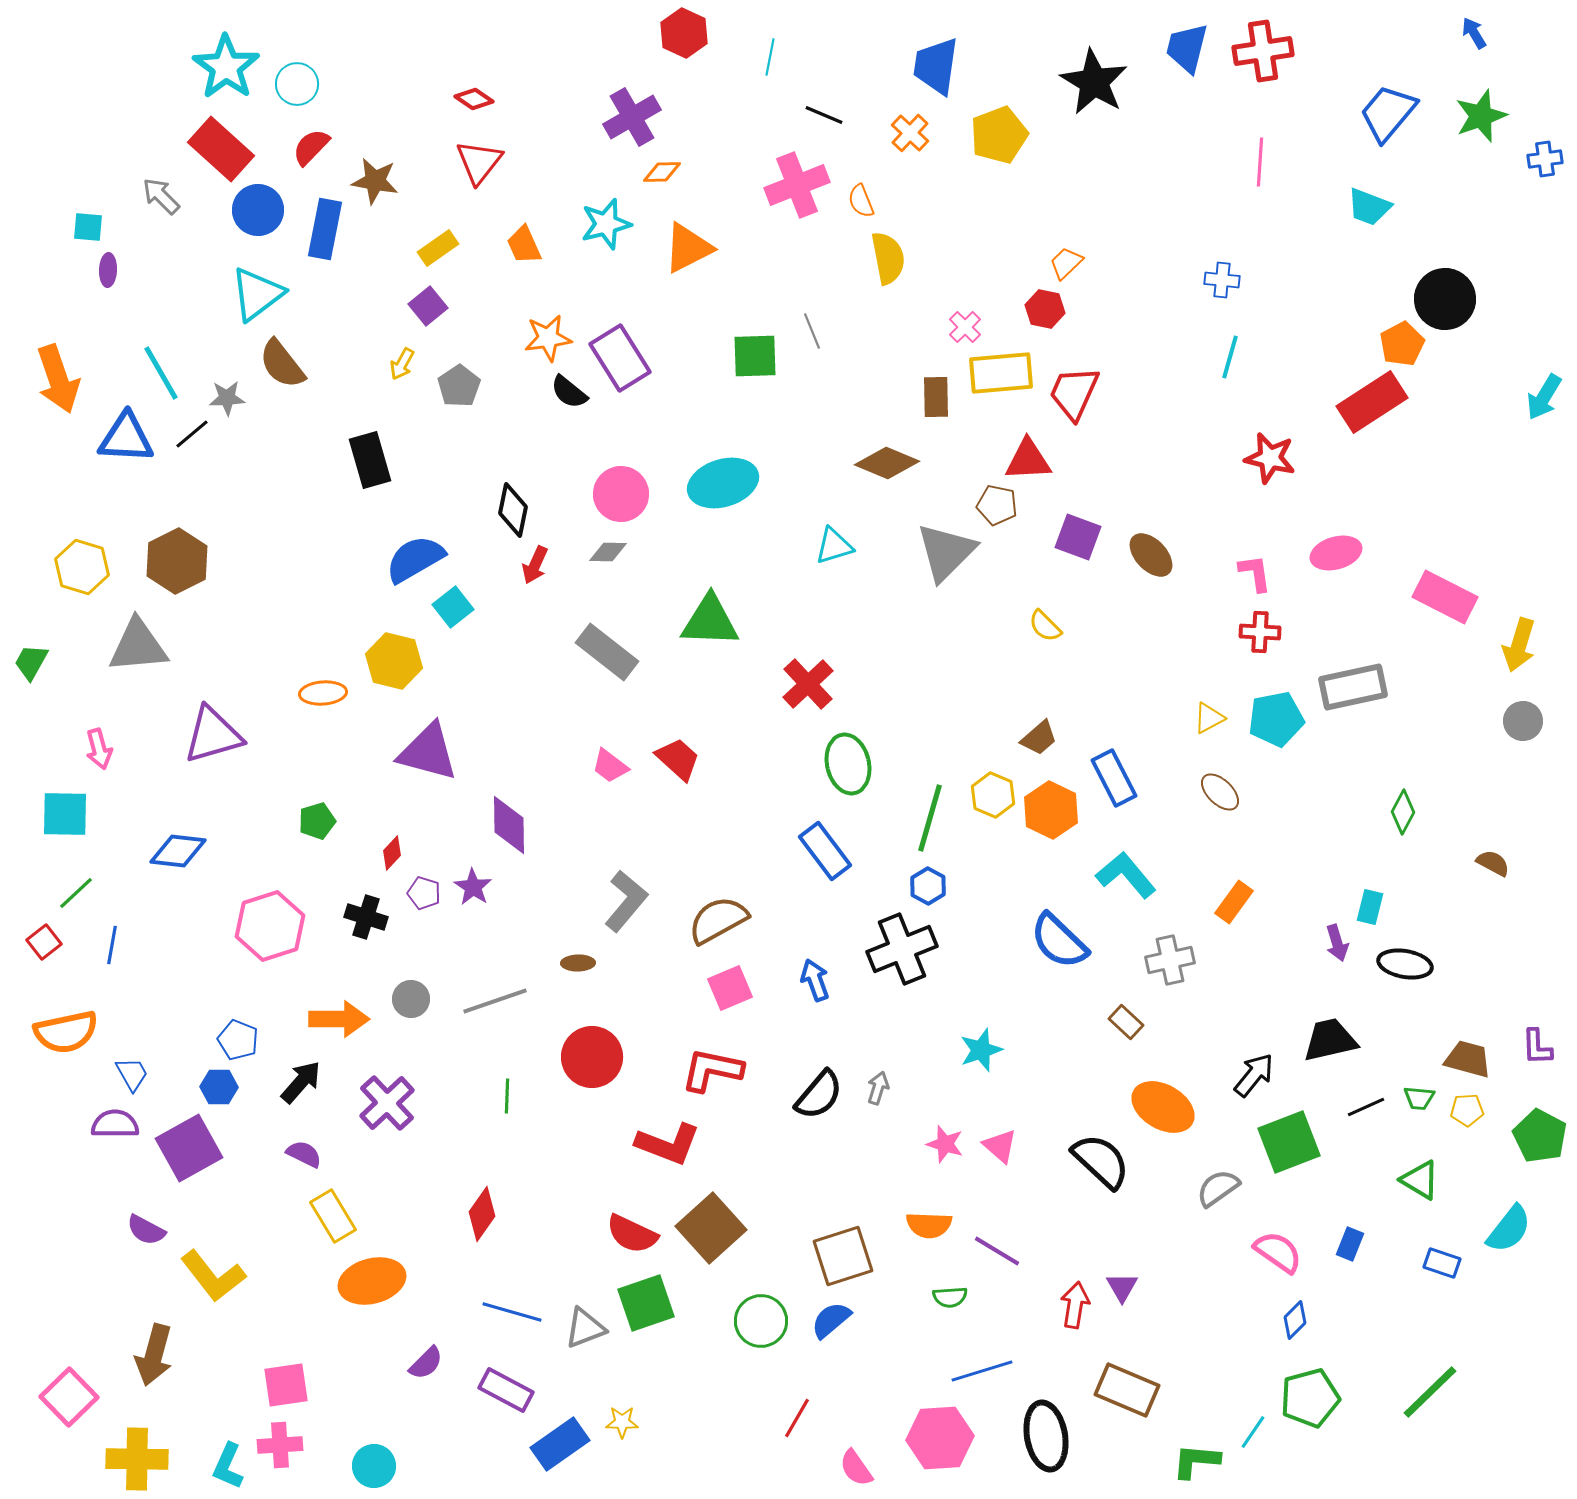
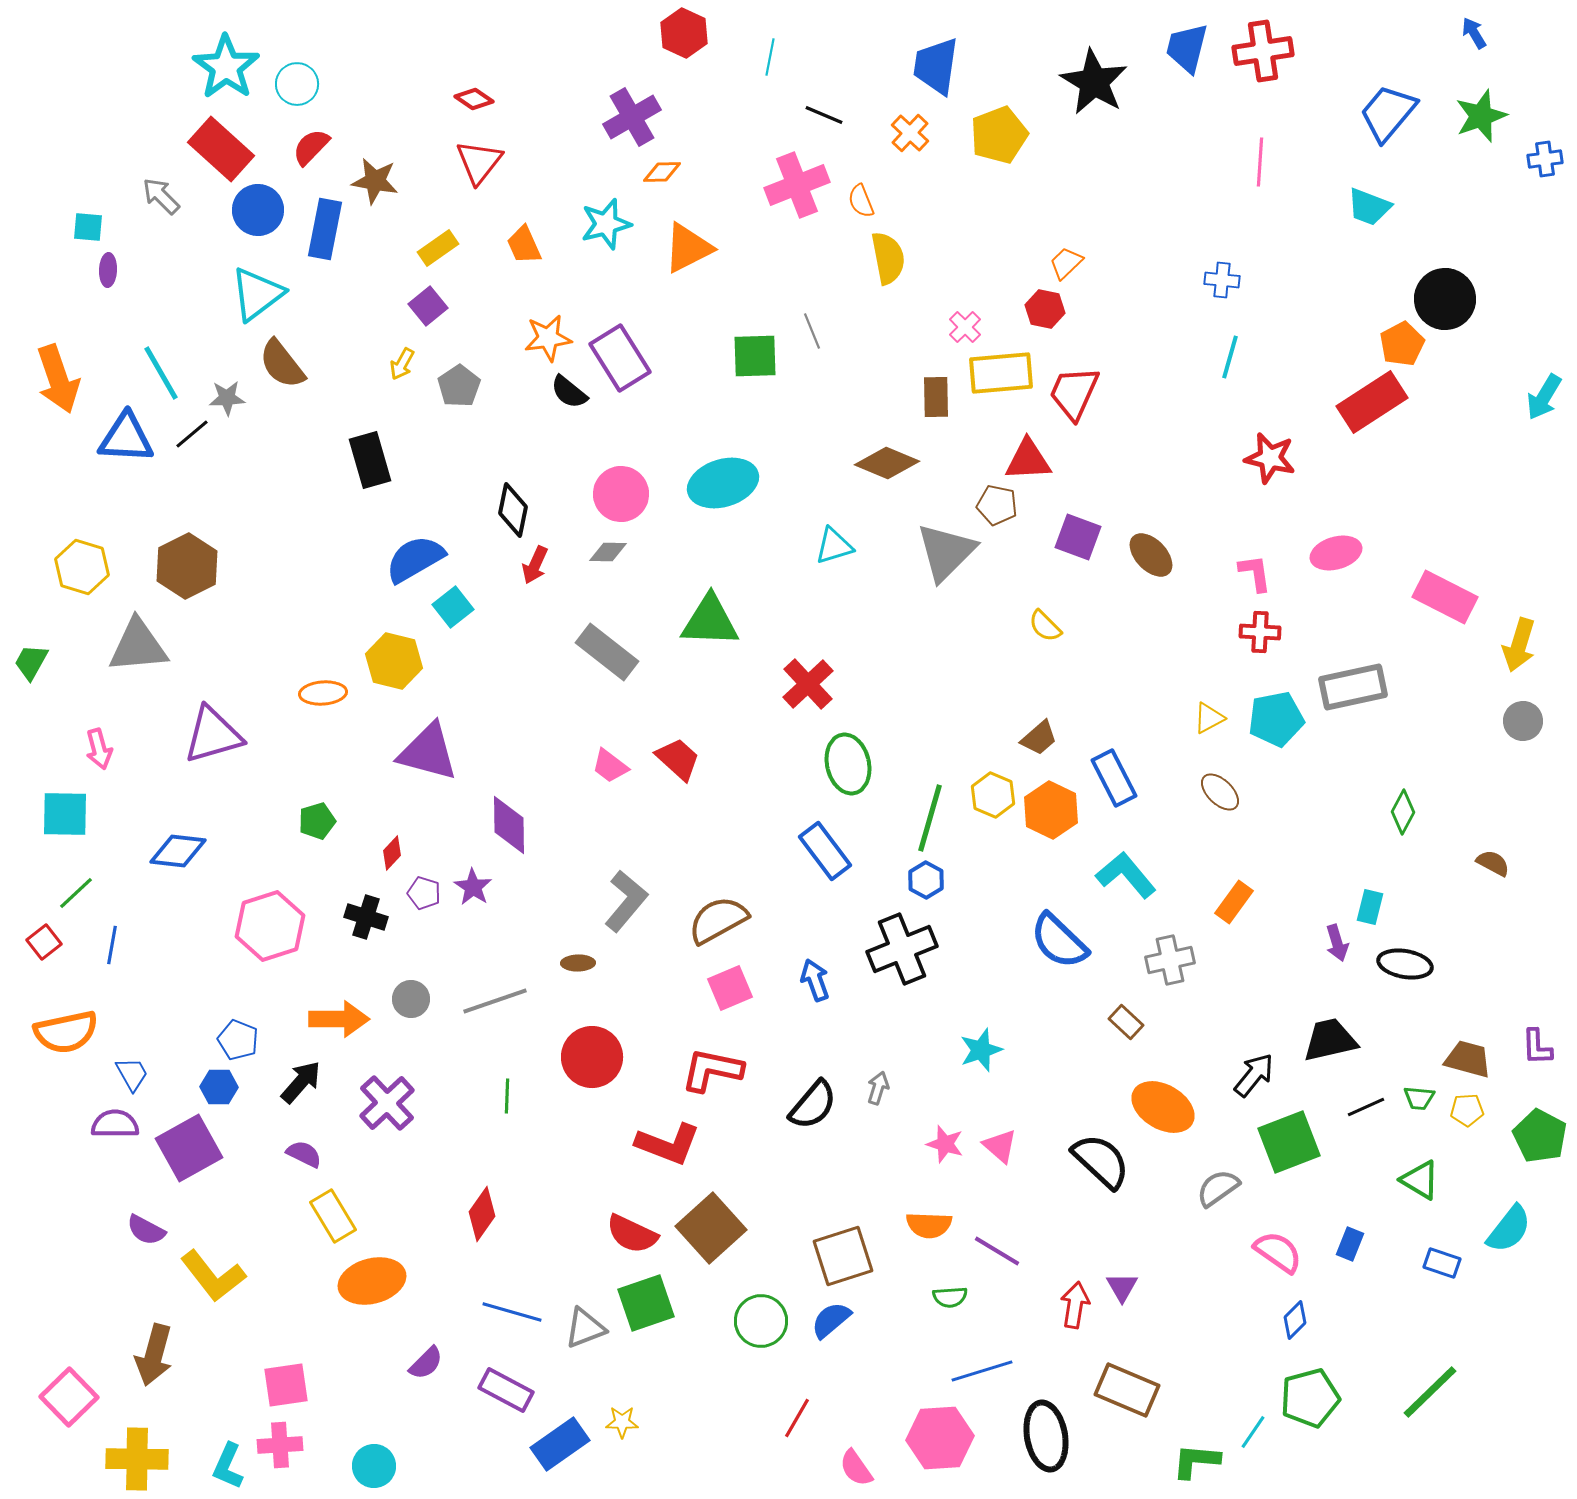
brown hexagon at (177, 561): moved 10 px right, 5 px down
blue hexagon at (928, 886): moved 2 px left, 6 px up
black semicircle at (819, 1095): moved 6 px left, 10 px down
